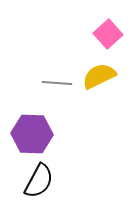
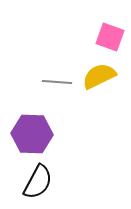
pink square: moved 2 px right, 3 px down; rotated 28 degrees counterclockwise
gray line: moved 1 px up
black semicircle: moved 1 px left, 1 px down
